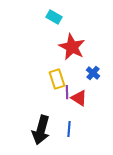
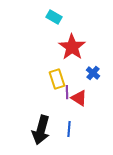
red star: rotated 8 degrees clockwise
